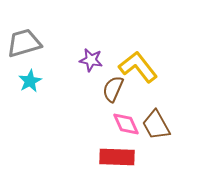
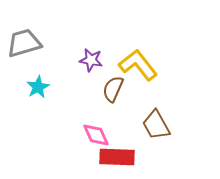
yellow L-shape: moved 2 px up
cyan star: moved 8 px right, 6 px down
pink diamond: moved 30 px left, 11 px down
